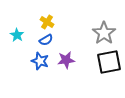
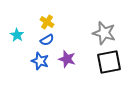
gray star: rotated 20 degrees counterclockwise
blue semicircle: moved 1 px right
purple star: moved 1 px right, 1 px up; rotated 24 degrees clockwise
